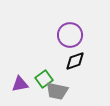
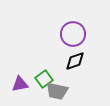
purple circle: moved 3 px right, 1 px up
